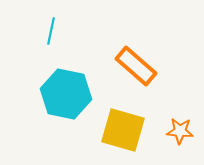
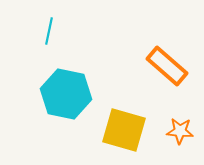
cyan line: moved 2 px left
orange rectangle: moved 31 px right
yellow square: moved 1 px right
